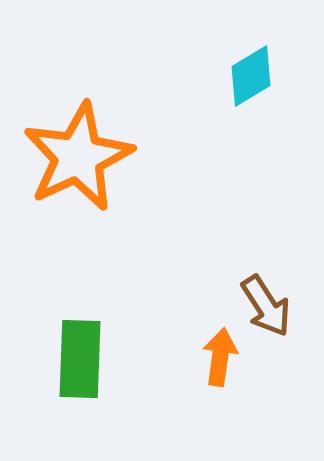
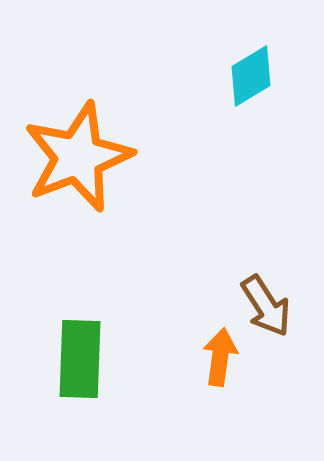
orange star: rotated 4 degrees clockwise
